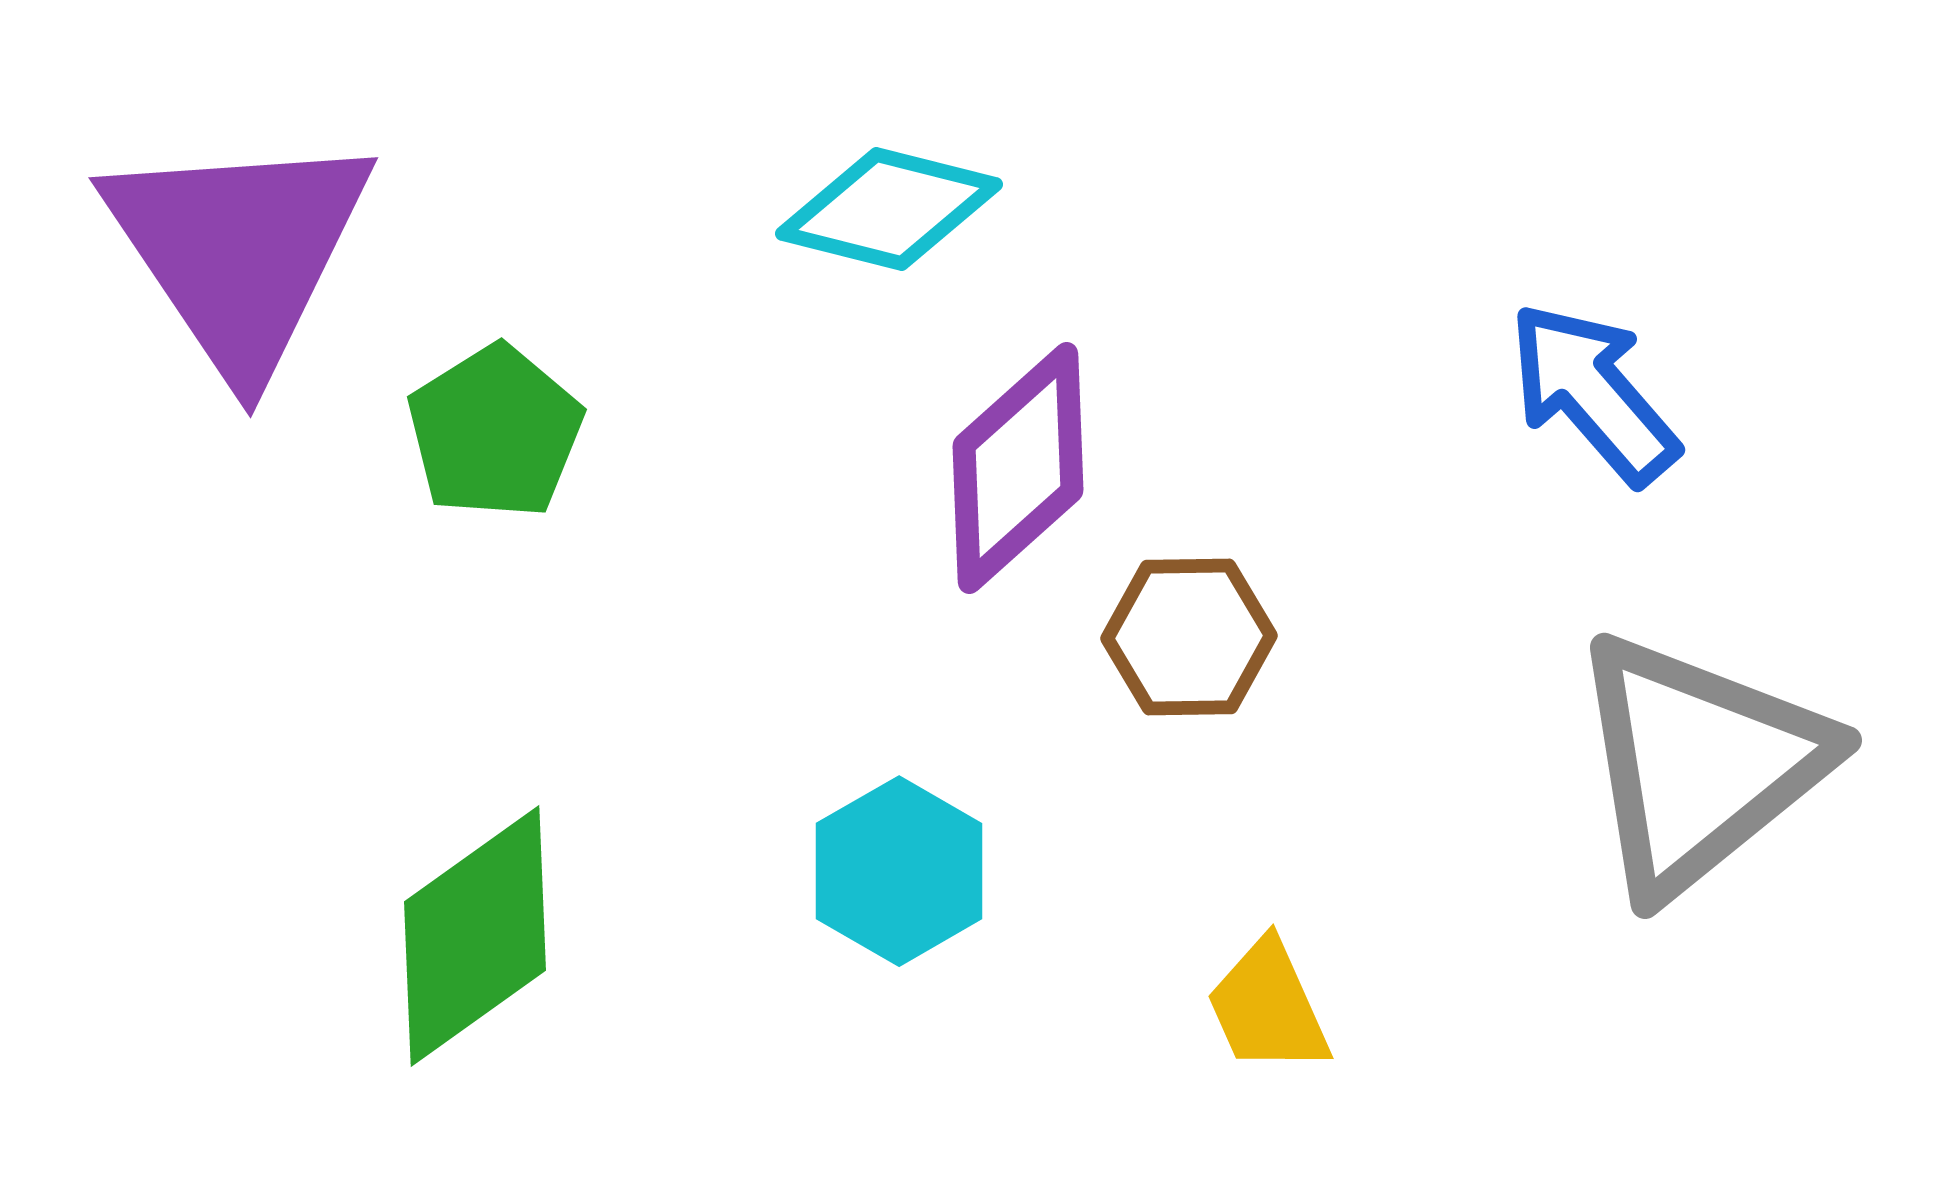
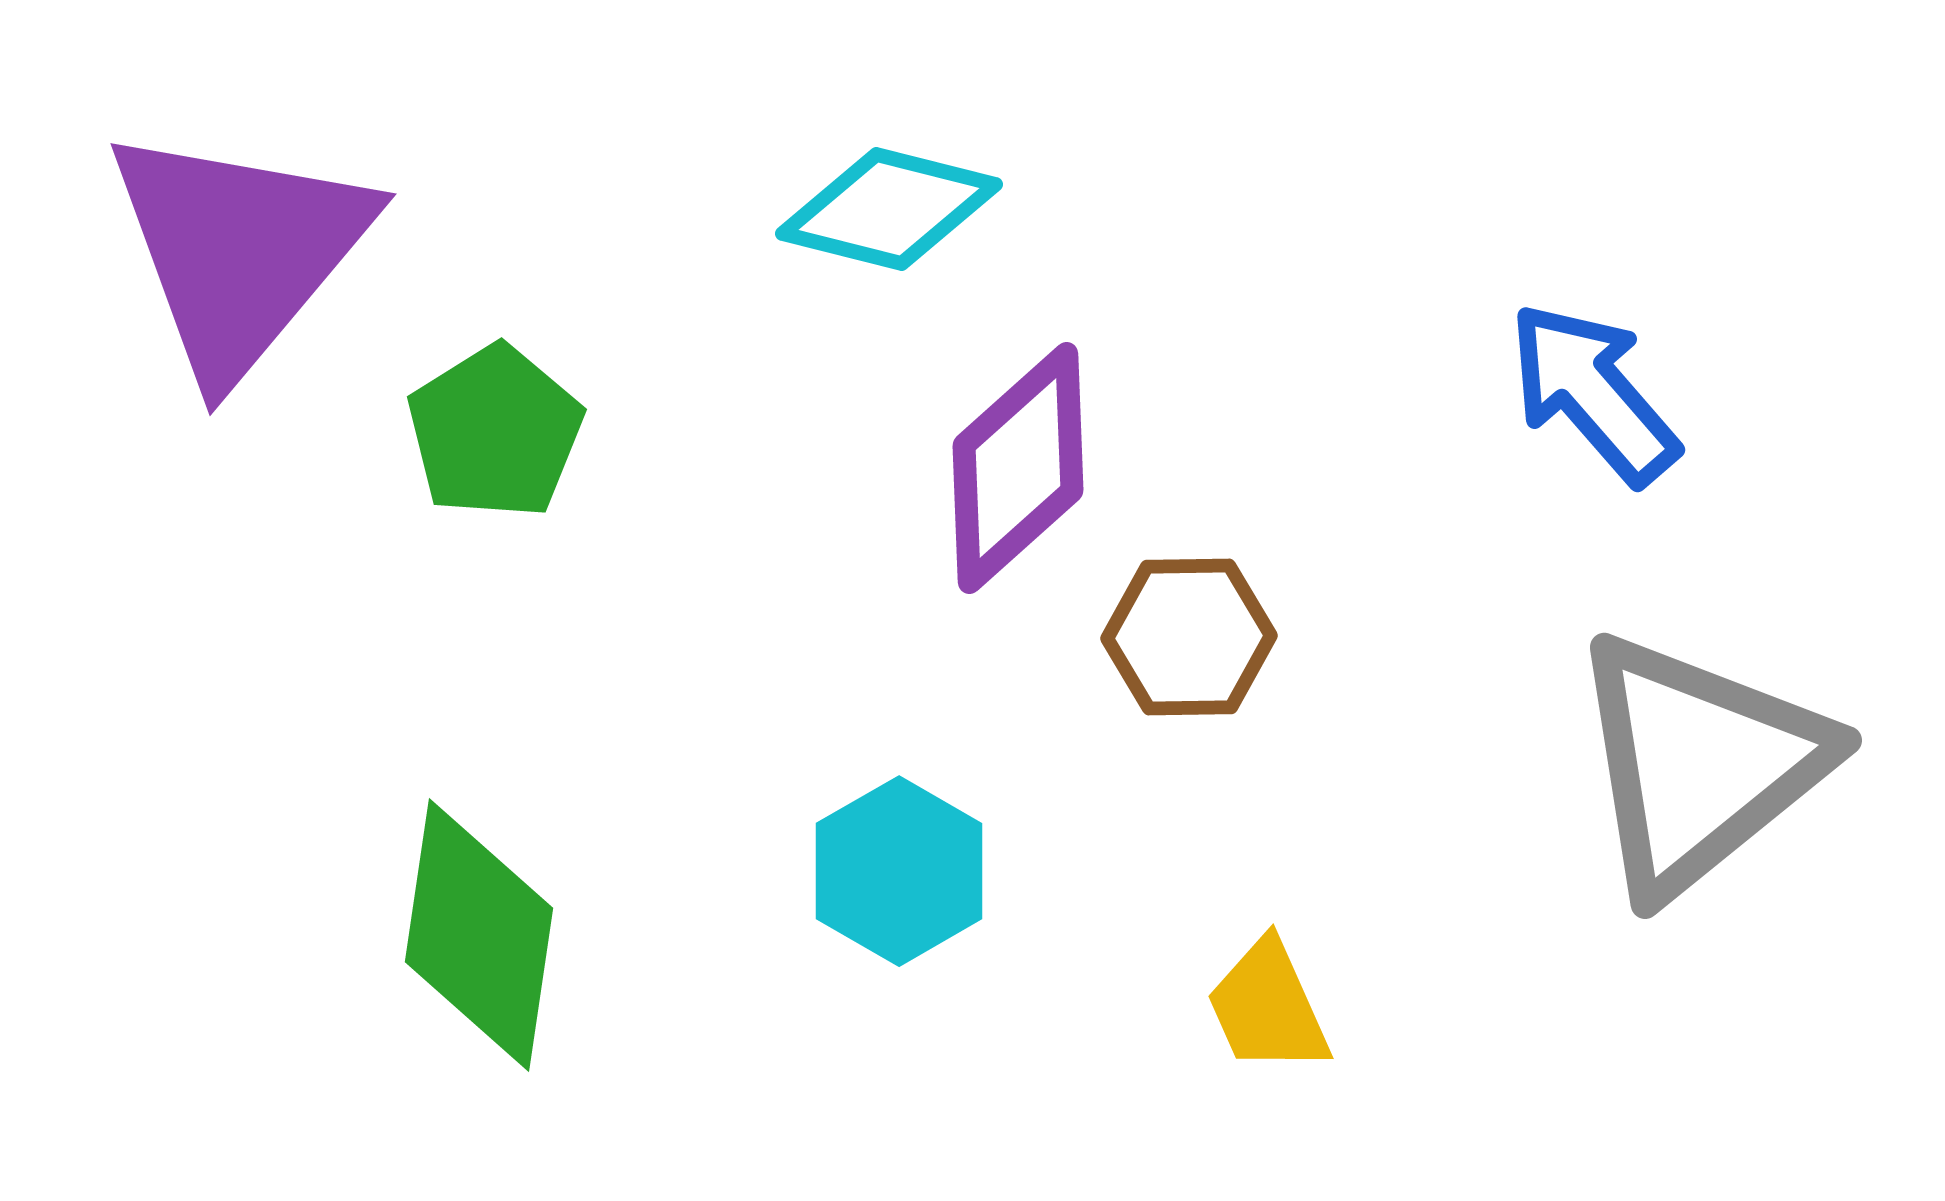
purple triangle: rotated 14 degrees clockwise
green diamond: moved 4 px right, 1 px up; rotated 46 degrees counterclockwise
